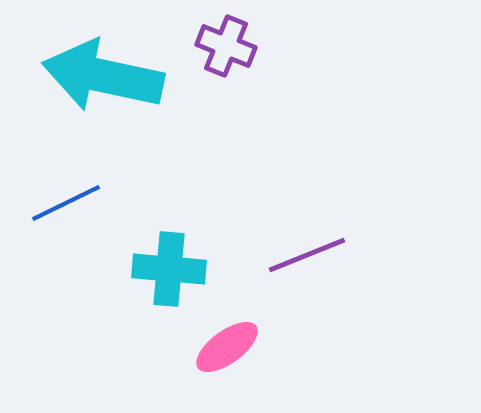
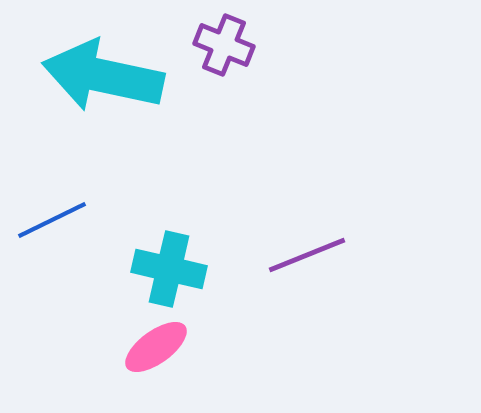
purple cross: moved 2 px left, 1 px up
blue line: moved 14 px left, 17 px down
cyan cross: rotated 8 degrees clockwise
pink ellipse: moved 71 px left
